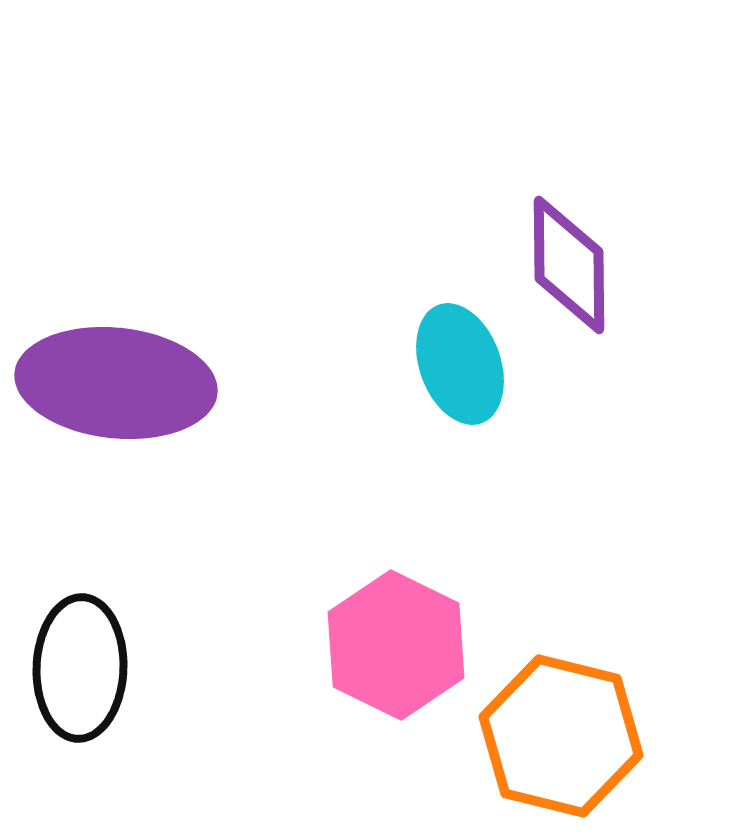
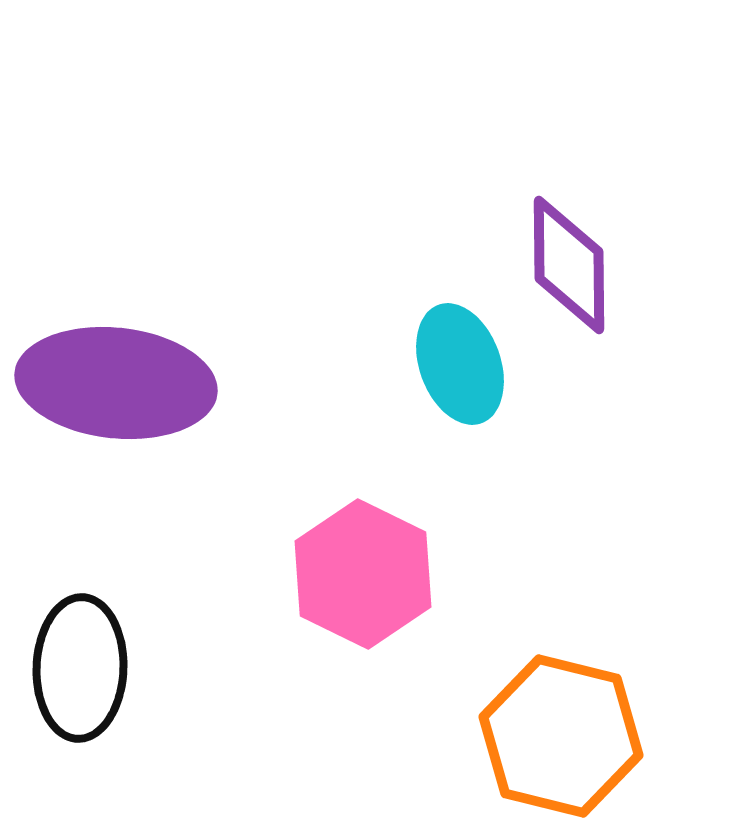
pink hexagon: moved 33 px left, 71 px up
